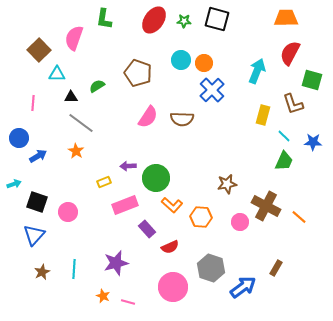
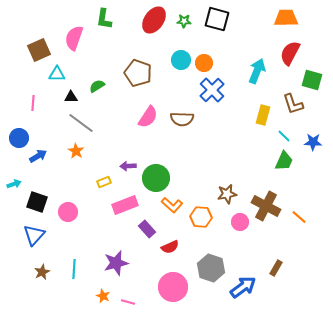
brown square at (39, 50): rotated 20 degrees clockwise
brown star at (227, 184): moved 10 px down
